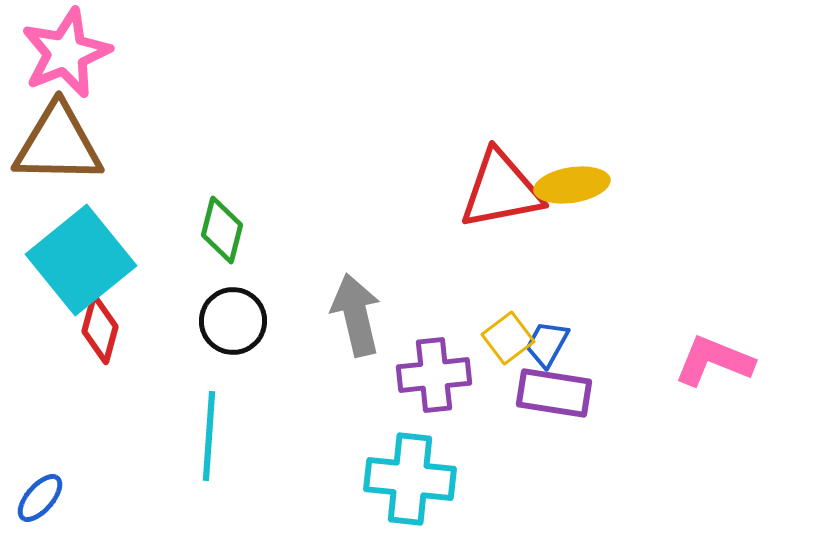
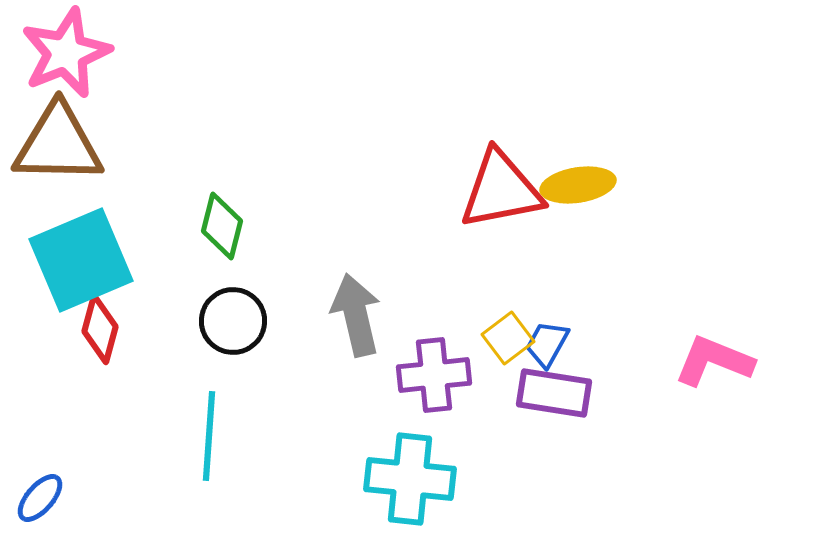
yellow ellipse: moved 6 px right
green diamond: moved 4 px up
cyan square: rotated 16 degrees clockwise
